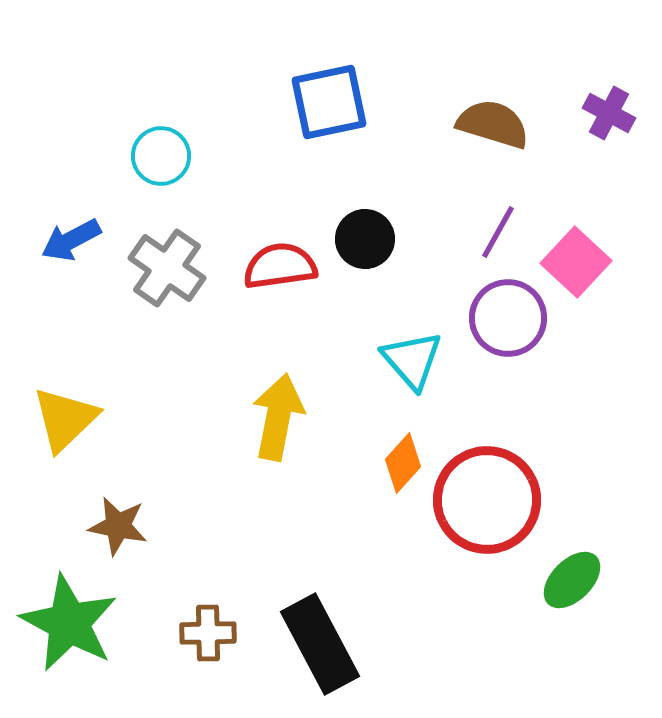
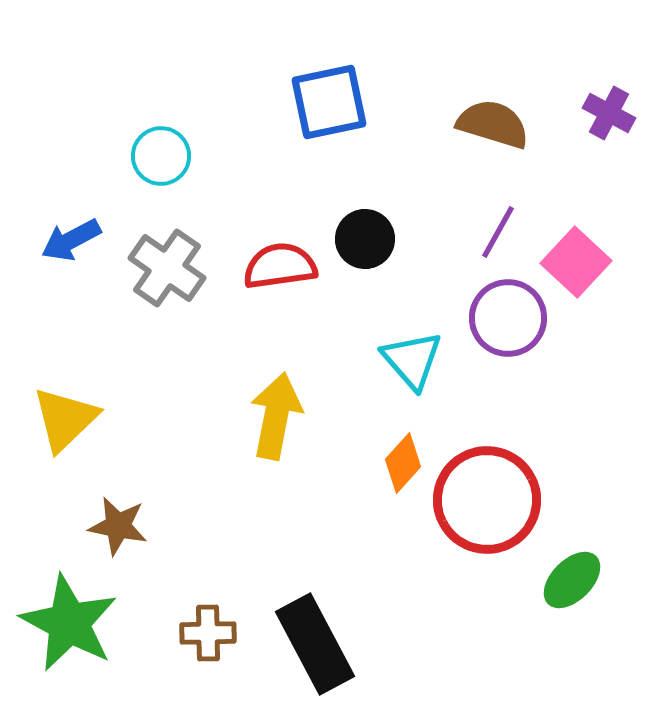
yellow arrow: moved 2 px left, 1 px up
black rectangle: moved 5 px left
